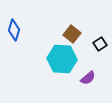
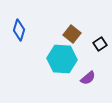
blue diamond: moved 5 px right
